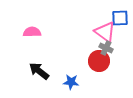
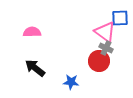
black arrow: moved 4 px left, 3 px up
